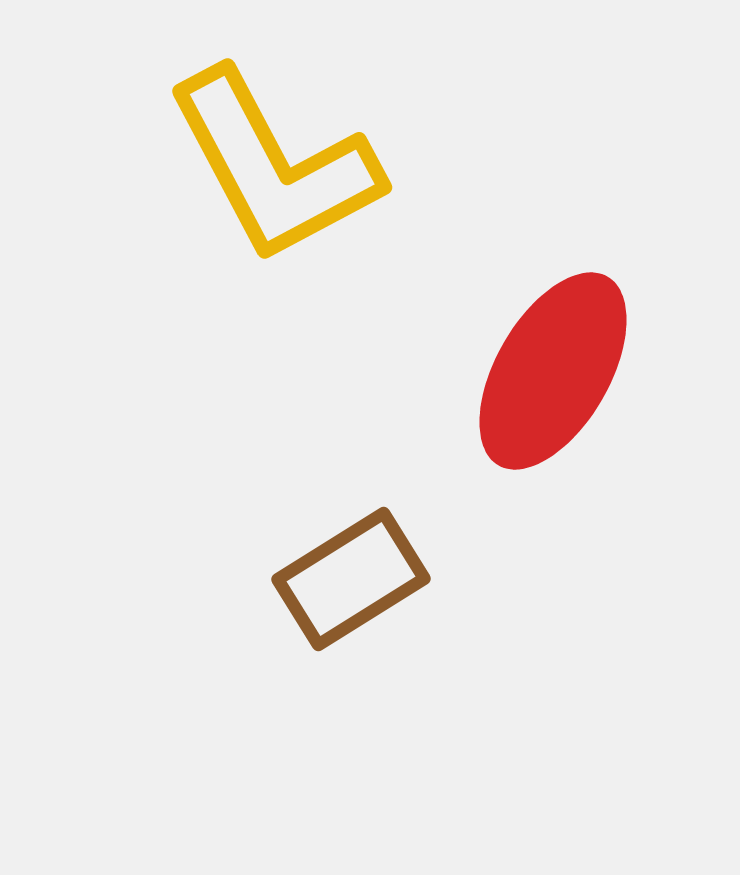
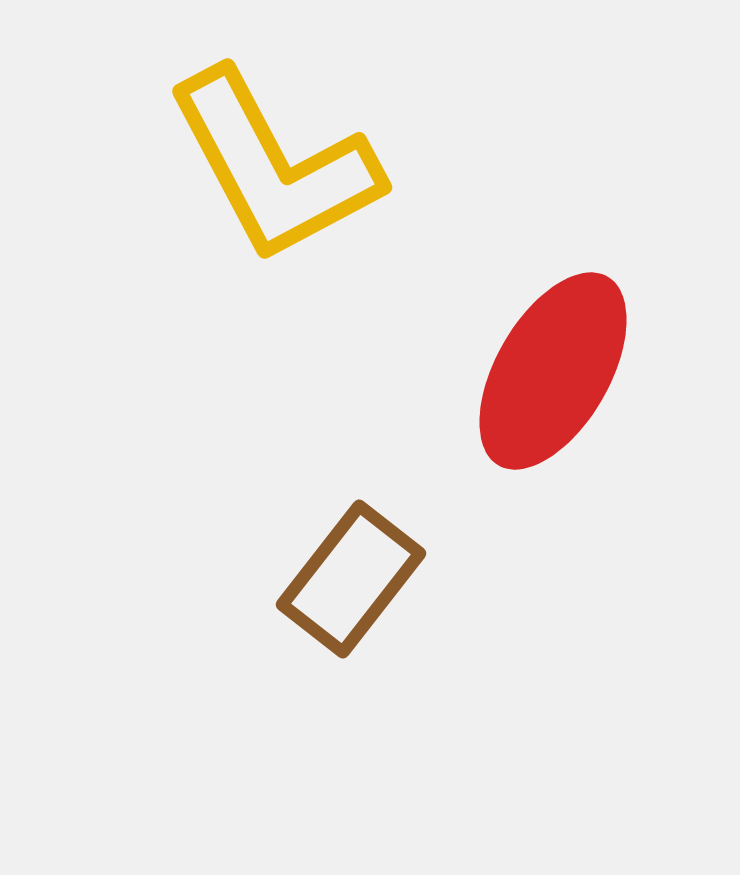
brown rectangle: rotated 20 degrees counterclockwise
